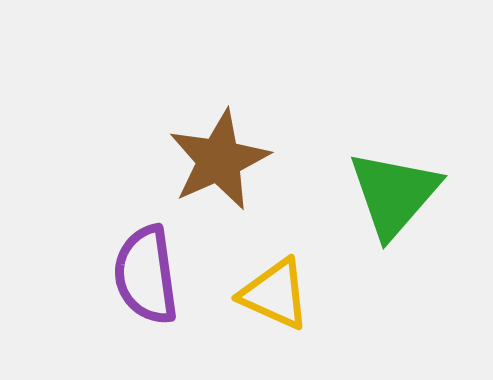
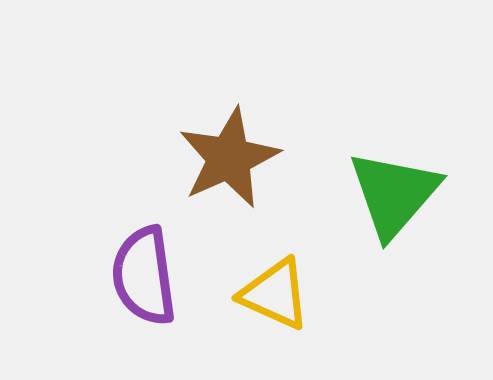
brown star: moved 10 px right, 2 px up
purple semicircle: moved 2 px left, 1 px down
